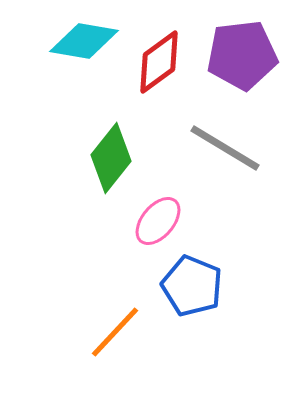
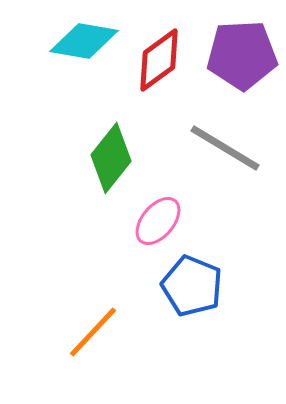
purple pentagon: rotated 4 degrees clockwise
red diamond: moved 2 px up
orange line: moved 22 px left
